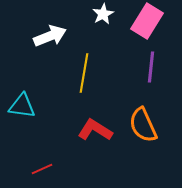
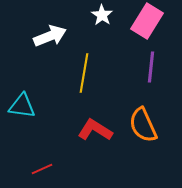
white star: moved 1 px left, 1 px down; rotated 10 degrees counterclockwise
